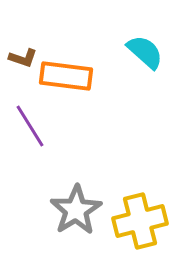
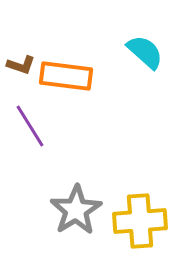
brown L-shape: moved 2 px left, 7 px down
yellow cross: rotated 10 degrees clockwise
